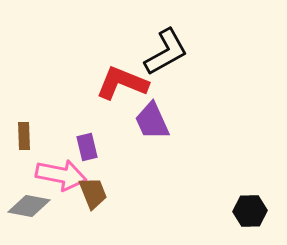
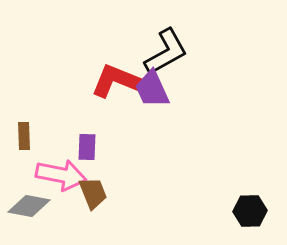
red L-shape: moved 5 px left, 2 px up
purple trapezoid: moved 32 px up
purple rectangle: rotated 16 degrees clockwise
